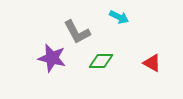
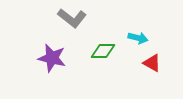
cyan arrow: moved 19 px right, 21 px down; rotated 12 degrees counterclockwise
gray L-shape: moved 5 px left, 14 px up; rotated 24 degrees counterclockwise
green diamond: moved 2 px right, 10 px up
